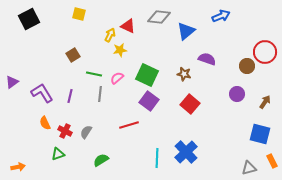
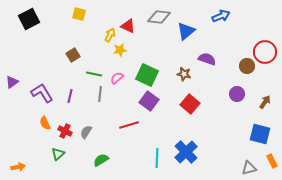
green triangle: rotated 24 degrees counterclockwise
